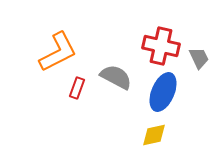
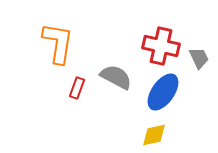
orange L-shape: moved 9 px up; rotated 54 degrees counterclockwise
blue ellipse: rotated 12 degrees clockwise
